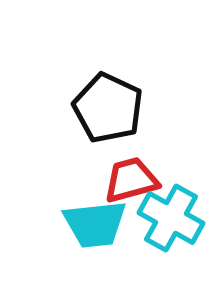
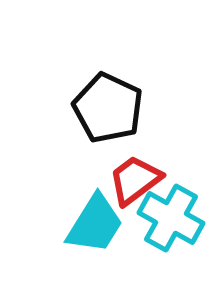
red trapezoid: moved 4 px right; rotated 22 degrees counterclockwise
cyan trapezoid: rotated 52 degrees counterclockwise
